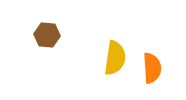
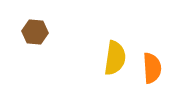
brown hexagon: moved 12 px left, 3 px up
